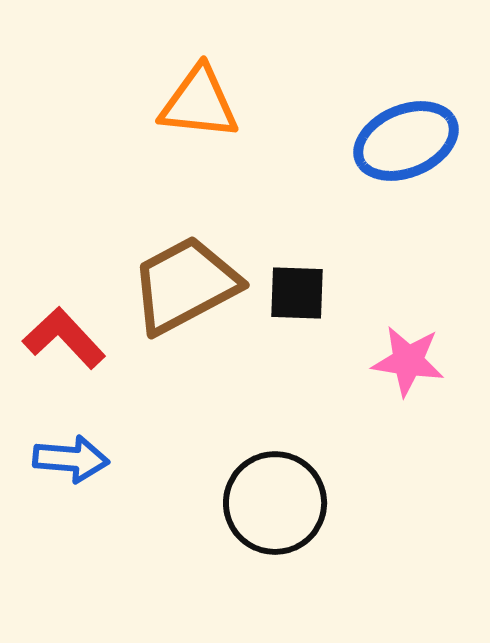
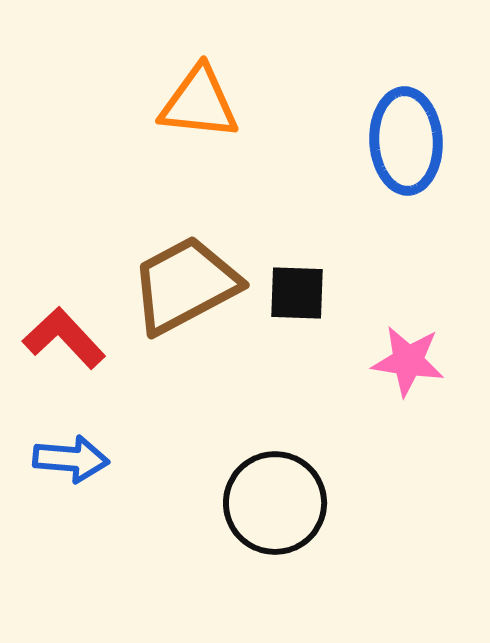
blue ellipse: rotated 70 degrees counterclockwise
